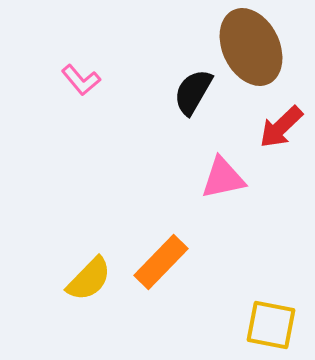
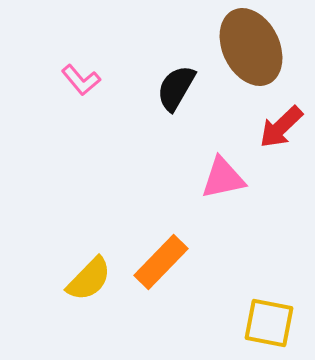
black semicircle: moved 17 px left, 4 px up
yellow square: moved 2 px left, 2 px up
